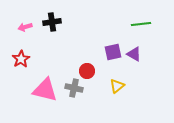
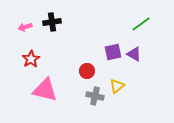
green line: rotated 30 degrees counterclockwise
red star: moved 10 px right
gray cross: moved 21 px right, 8 px down
